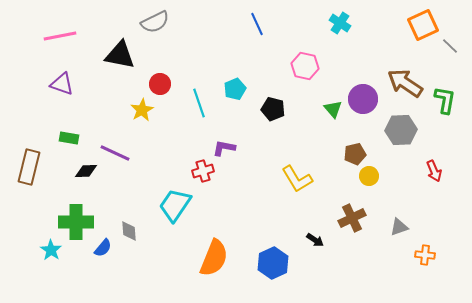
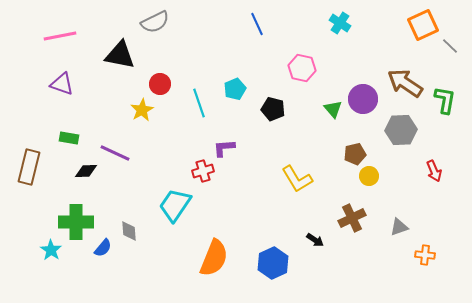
pink hexagon: moved 3 px left, 2 px down
purple L-shape: rotated 15 degrees counterclockwise
